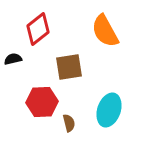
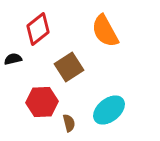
brown square: rotated 24 degrees counterclockwise
cyan ellipse: rotated 32 degrees clockwise
